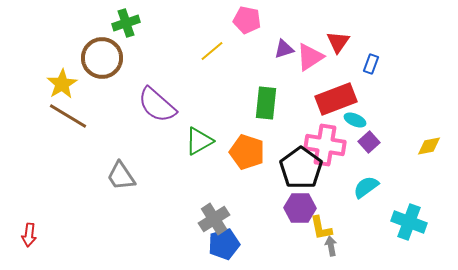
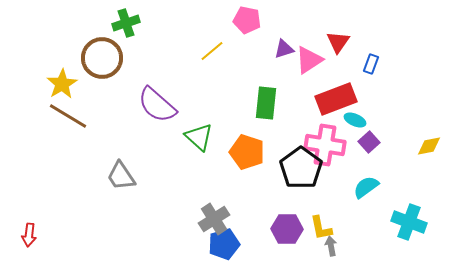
pink triangle: moved 1 px left, 3 px down
green triangle: moved 4 px up; rotated 48 degrees counterclockwise
purple hexagon: moved 13 px left, 21 px down
